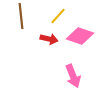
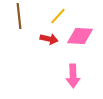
brown line: moved 2 px left
pink diamond: rotated 16 degrees counterclockwise
pink arrow: rotated 20 degrees clockwise
